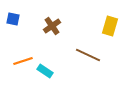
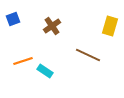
blue square: rotated 32 degrees counterclockwise
